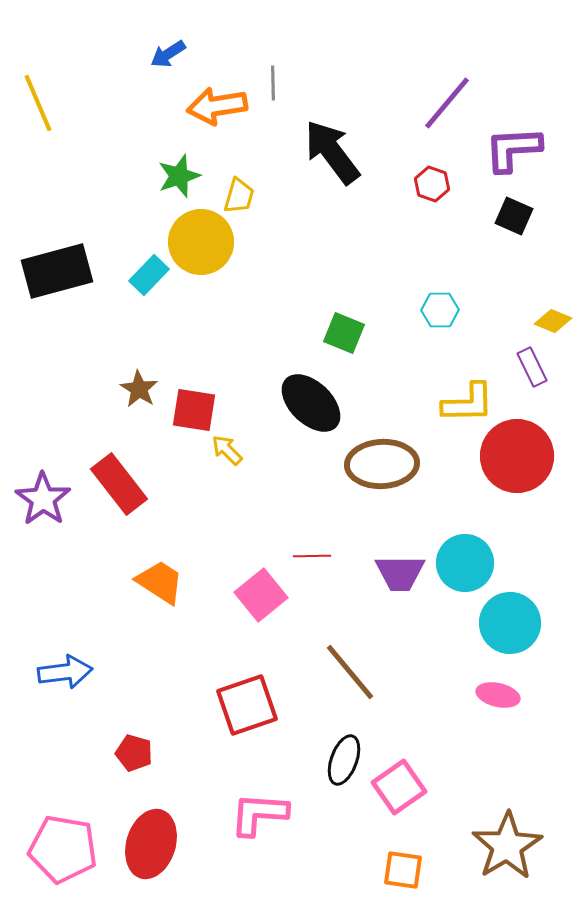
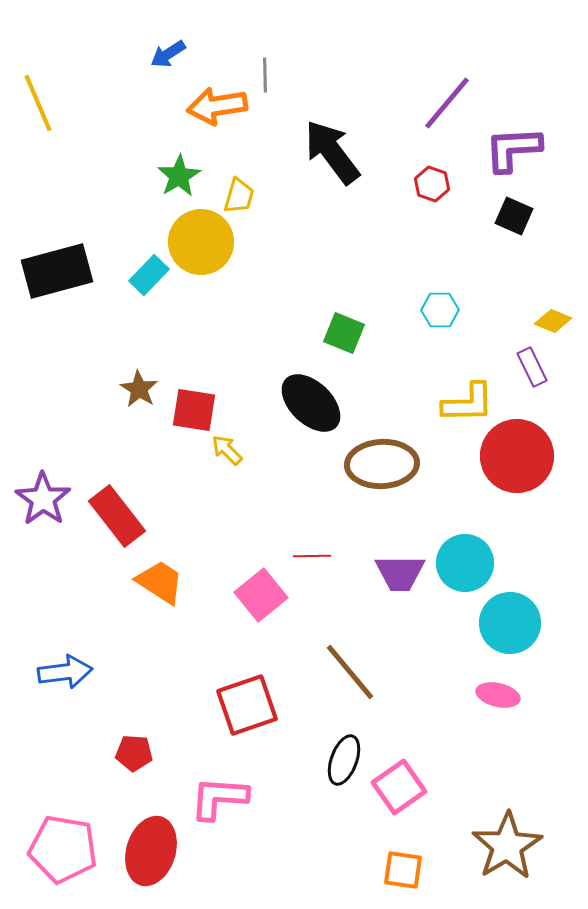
gray line at (273, 83): moved 8 px left, 8 px up
green star at (179, 176): rotated 12 degrees counterclockwise
red rectangle at (119, 484): moved 2 px left, 32 px down
red pentagon at (134, 753): rotated 12 degrees counterclockwise
pink L-shape at (259, 814): moved 40 px left, 16 px up
red ellipse at (151, 844): moved 7 px down
